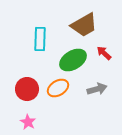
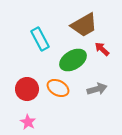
cyan rectangle: rotated 30 degrees counterclockwise
red arrow: moved 2 px left, 4 px up
orange ellipse: rotated 60 degrees clockwise
